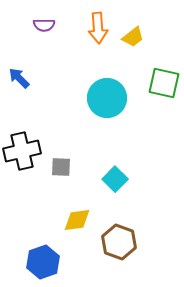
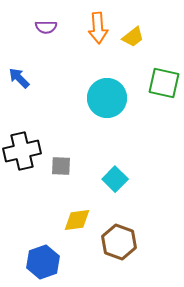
purple semicircle: moved 2 px right, 2 px down
gray square: moved 1 px up
